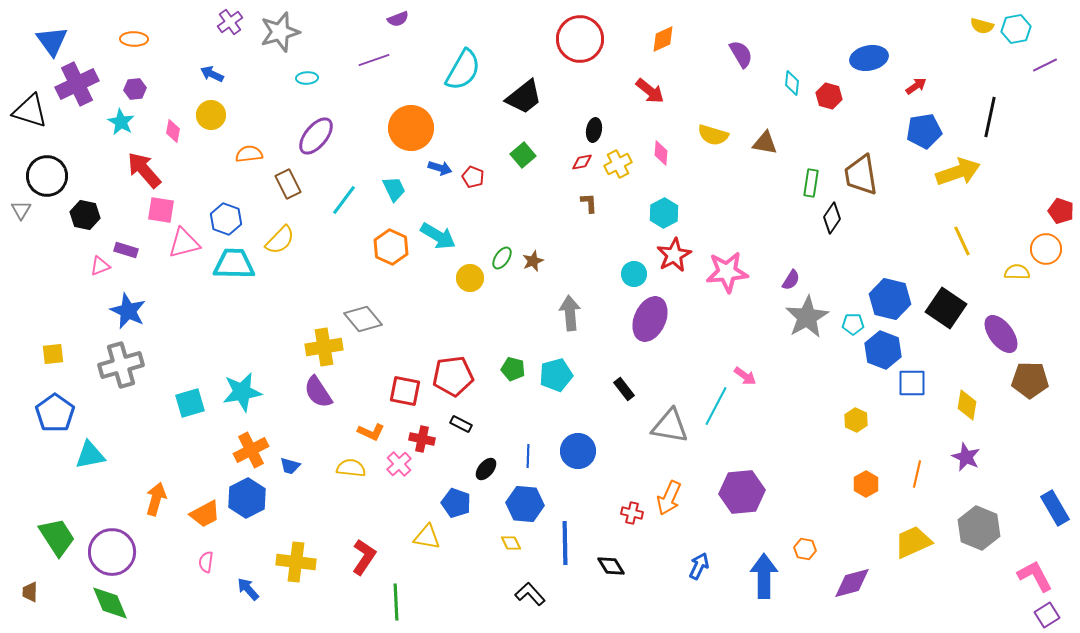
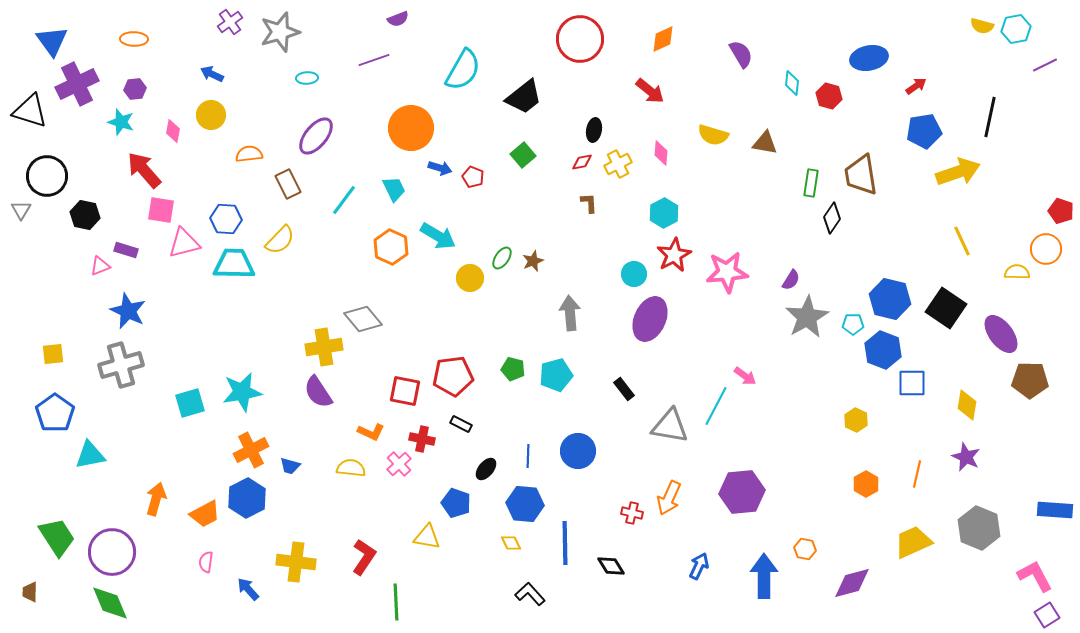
cyan star at (121, 122): rotated 12 degrees counterclockwise
blue hexagon at (226, 219): rotated 16 degrees counterclockwise
blue rectangle at (1055, 508): moved 2 px down; rotated 56 degrees counterclockwise
